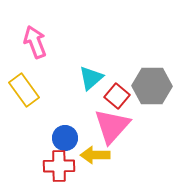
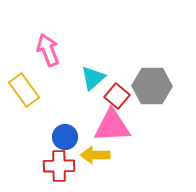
pink arrow: moved 13 px right, 8 px down
cyan triangle: moved 2 px right
pink triangle: rotated 45 degrees clockwise
blue circle: moved 1 px up
